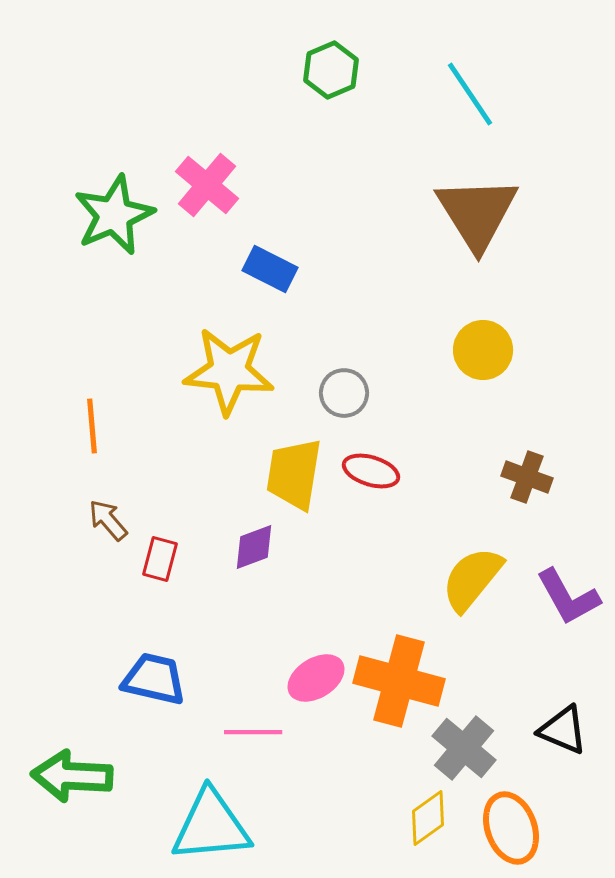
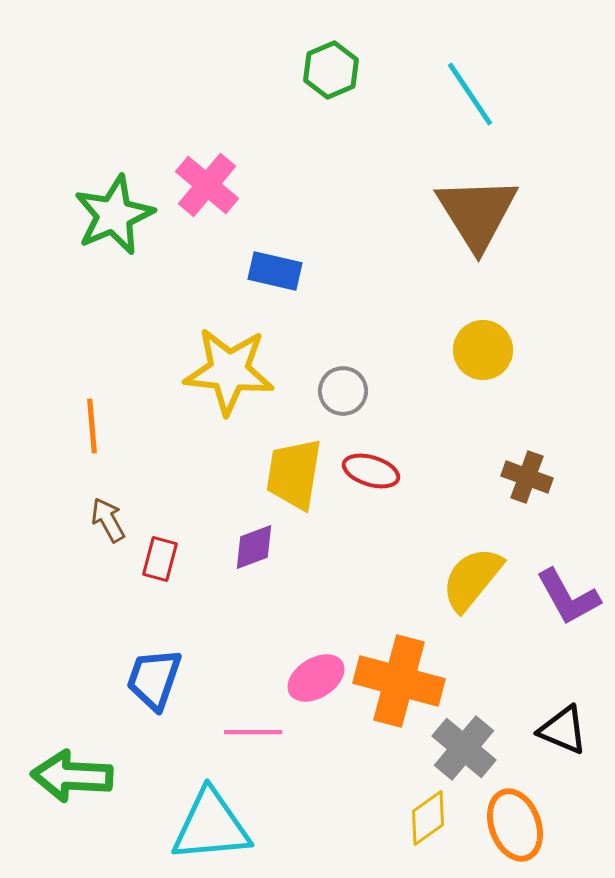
blue rectangle: moved 5 px right, 2 px down; rotated 14 degrees counterclockwise
gray circle: moved 1 px left, 2 px up
brown arrow: rotated 12 degrees clockwise
blue trapezoid: rotated 84 degrees counterclockwise
orange ellipse: moved 4 px right, 3 px up
